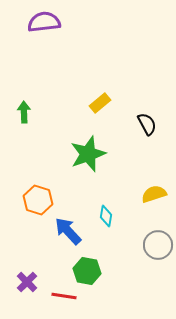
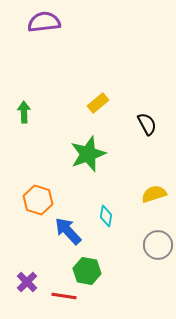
yellow rectangle: moved 2 px left
